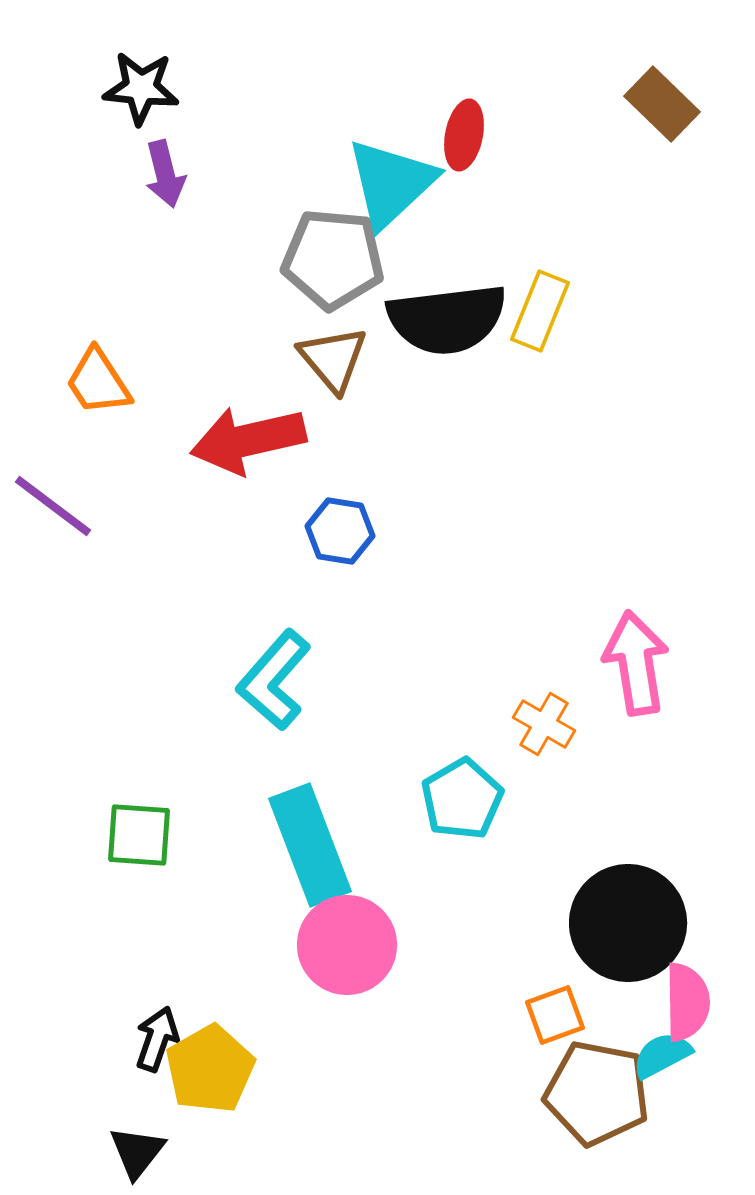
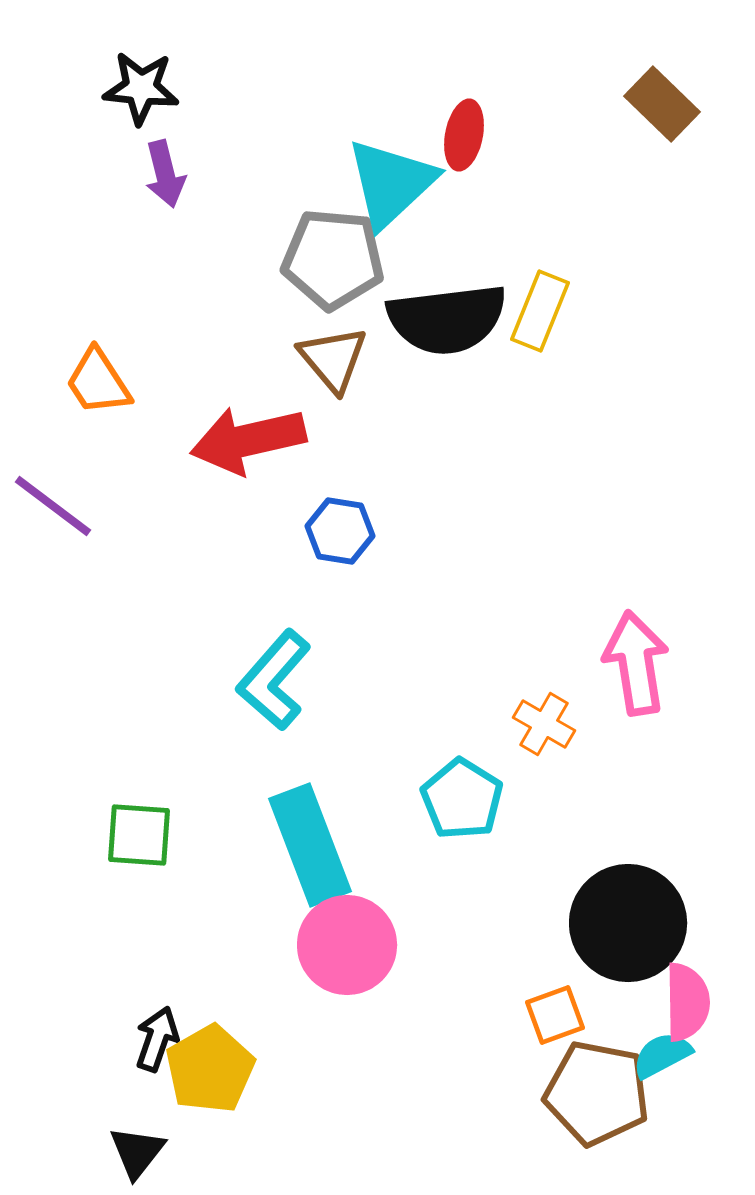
cyan pentagon: rotated 10 degrees counterclockwise
